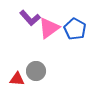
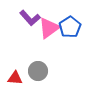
blue pentagon: moved 5 px left, 2 px up; rotated 10 degrees clockwise
gray circle: moved 2 px right
red triangle: moved 2 px left, 1 px up
